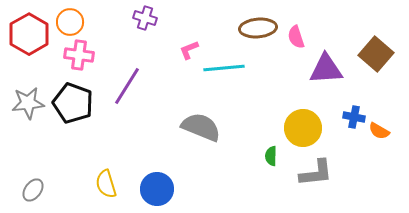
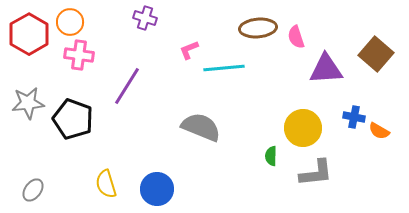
black pentagon: moved 16 px down
